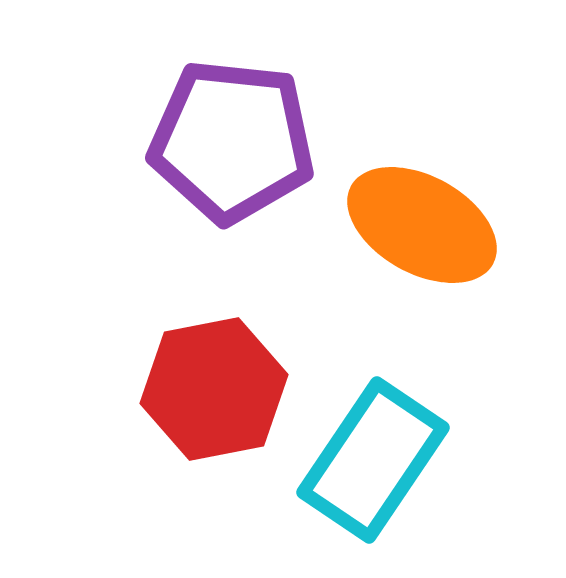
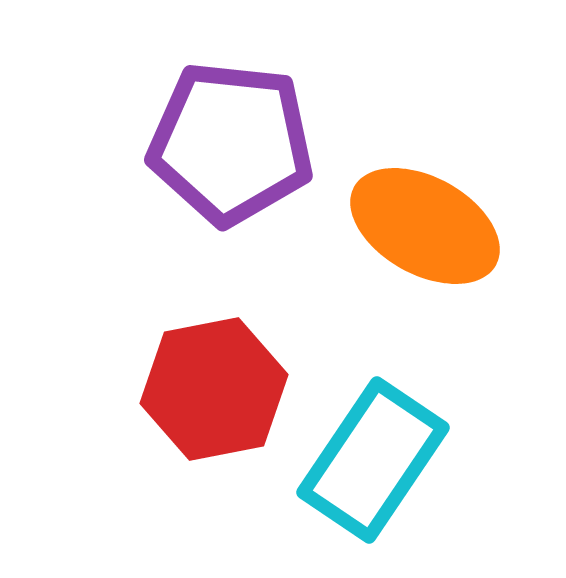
purple pentagon: moved 1 px left, 2 px down
orange ellipse: moved 3 px right, 1 px down
